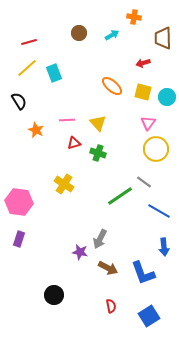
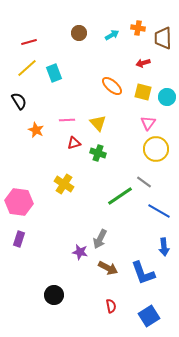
orange cross: moved 4 px right, 11 px down
